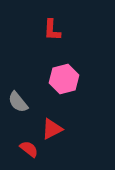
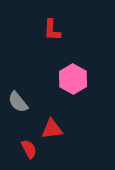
pink hexagon: moved 9 px right; rotated 16 degrees counterclockwise
red triangle: rotated 20 degrees clockwise
red semicircle: rotated 24 degrees clockwise
